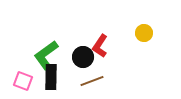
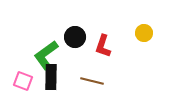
red L-shape: moved 3 px right; rotated 15 degrees counterclockwise
black circle: moved 8 px left, 20 px up
brown line: rotated 35 degrees clockwise
